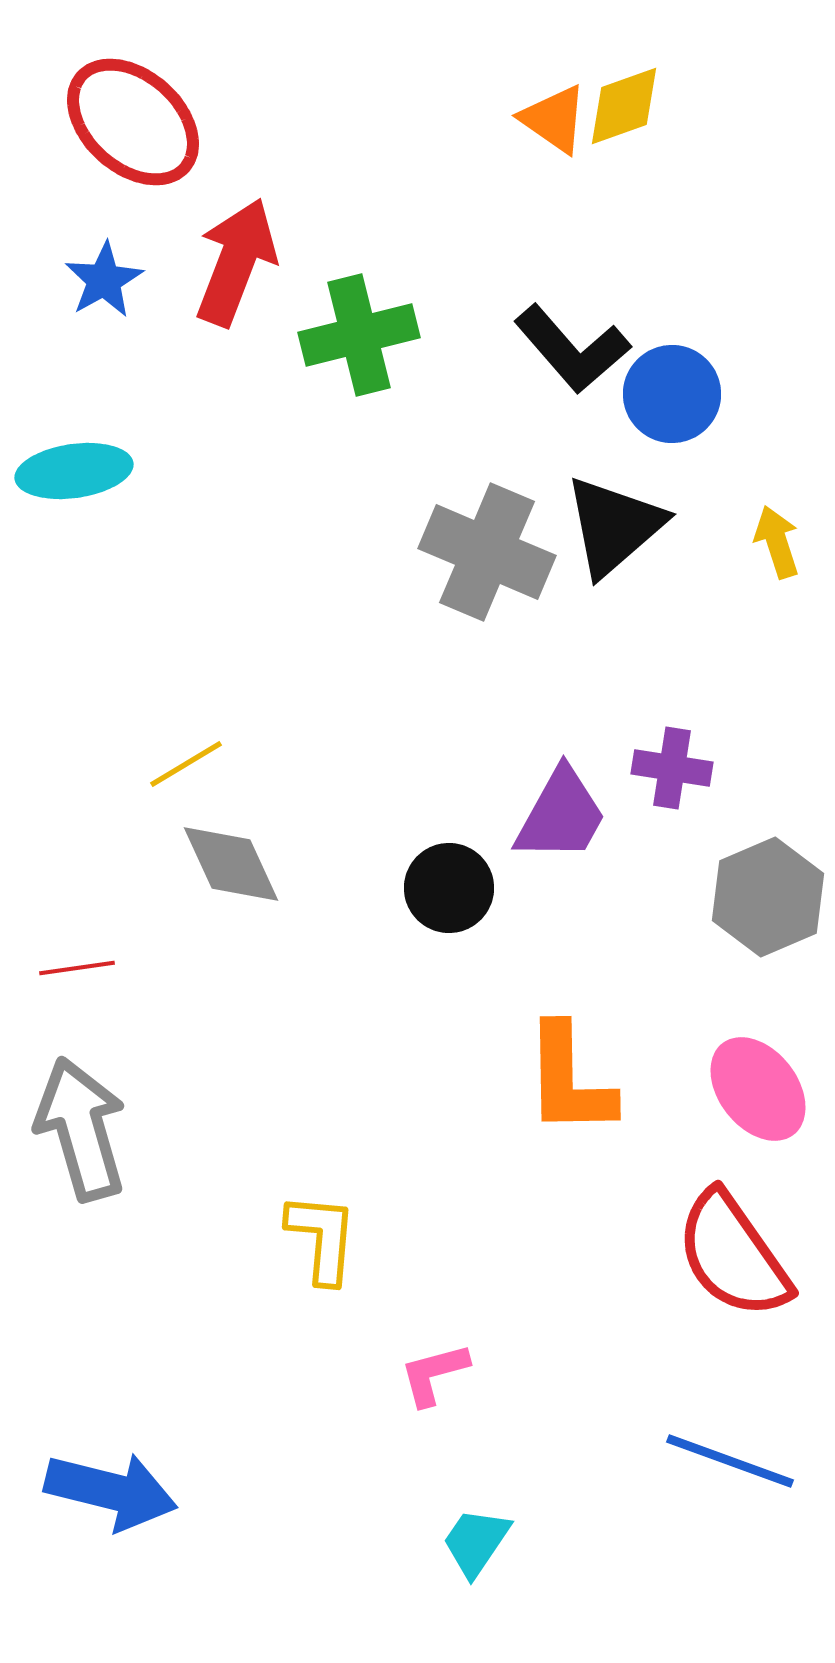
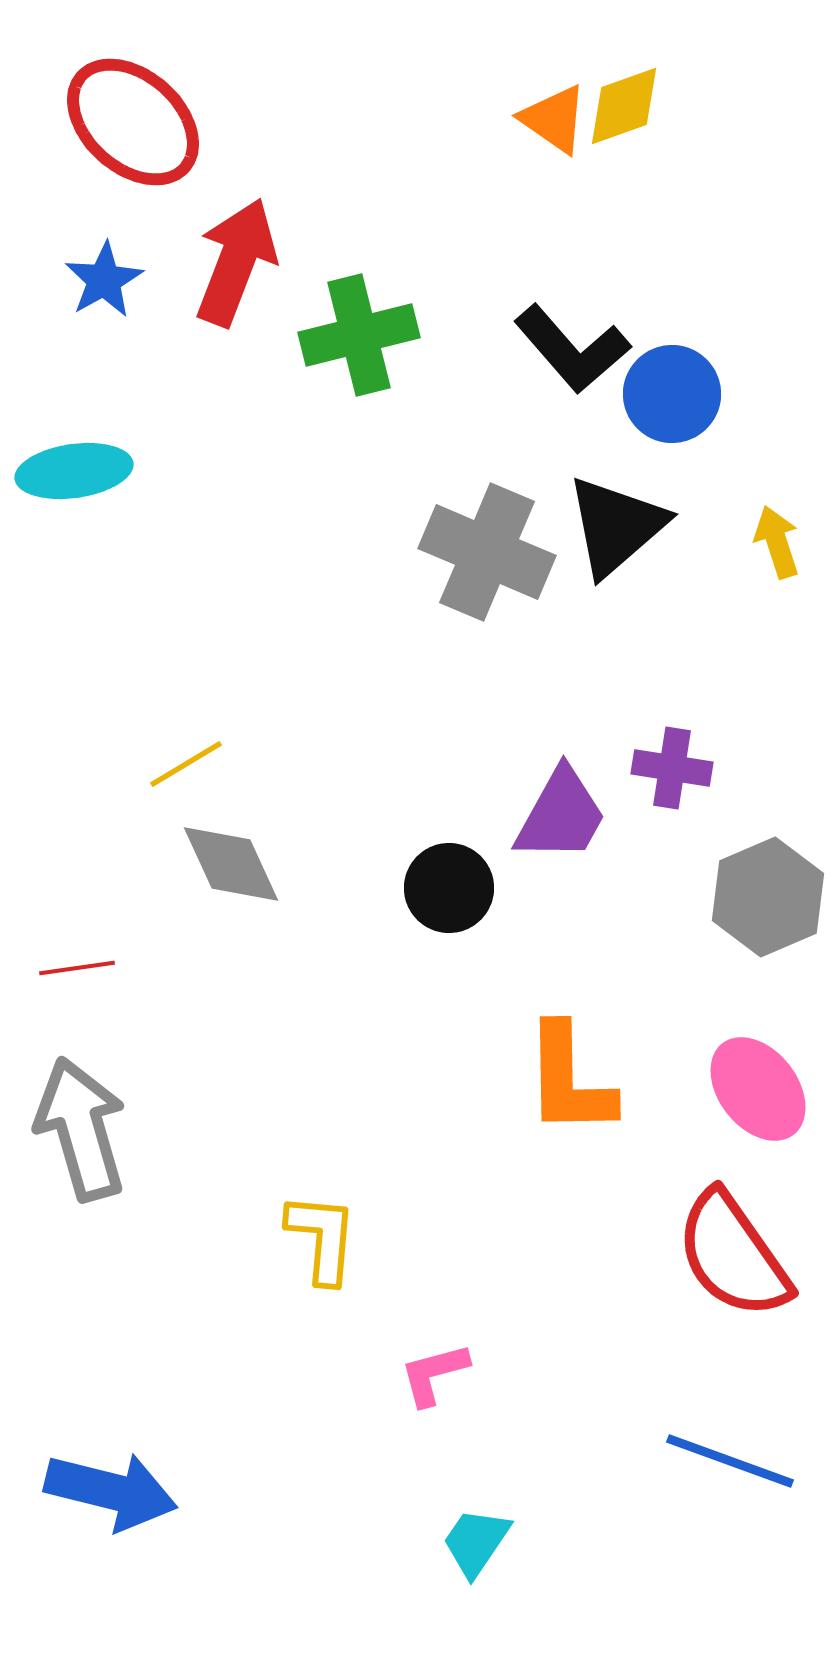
black triangle: moved 2 px right
